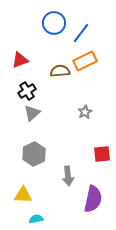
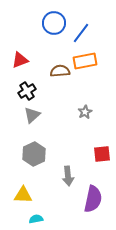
orange rectangle: rotated 15 degrees clockwise
gray triangle: moved 2 px down
